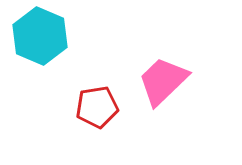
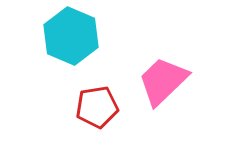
cyan hexagon: moved 31 px right
